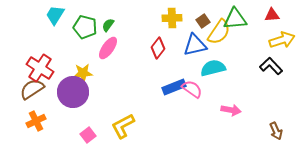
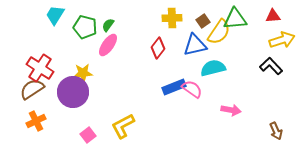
red triangle: moved 1 px right, 1 px down
pink ellipse: moved 3 px up
